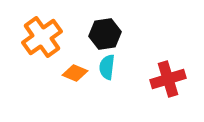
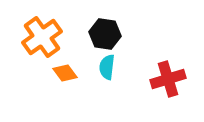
black hexagon: rotated 16 degrees clockwise
orange diamond: moved 10 px left; rotated 30 degrees clockwise
